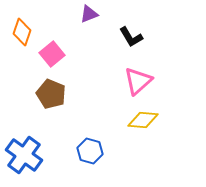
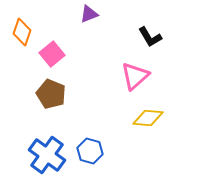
black L-shape: moved 19 px right
pink triangle: moved 3 px left, 5 px up
yellow diamond: moved 5 px right, 2 px up
blue cross: moved 23 px right
